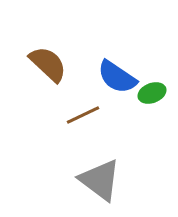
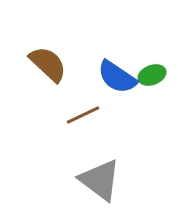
green ellipse: moved 18 px up
